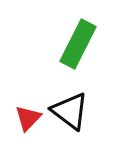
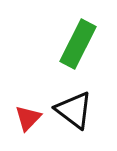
black triangle: moved 4 px right, 1 px up
